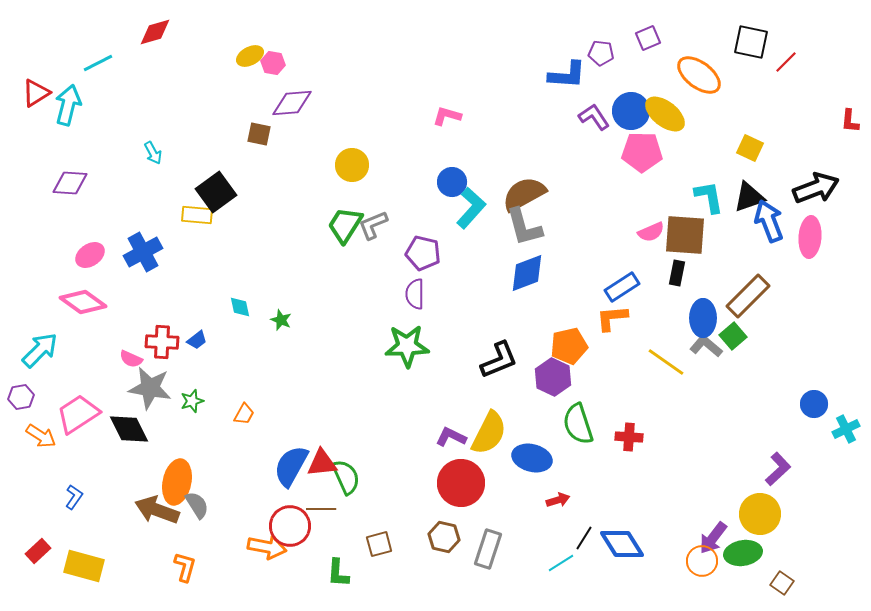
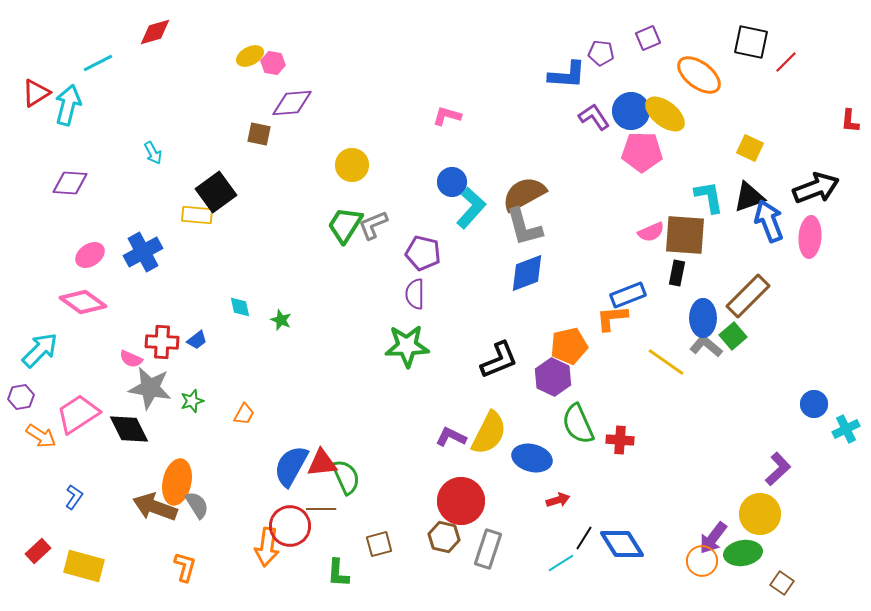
blue rectangle at (622, 287): moved 6 px right, 8 px down; rotated 12 degrees clockwise
green semicircle at (578, 424): rotated 6 degrees counterclockwise
red cross at (629, 437): moved 9 px left, 3 px down
red circle at (461, 483): moved 18 px down
brown arrow at (157, 510): moved 2 px left, 3 px up
orange arrow at (267, 547): rotated 87 degrees clockwise
